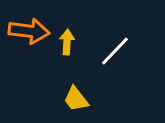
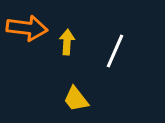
orange arrow: moved 2 px left, 3 px up
white line: rotated 20 degrees counterclockwise
